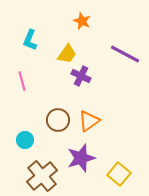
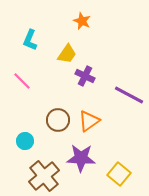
purple line: moved 4 px right, 41 px down
purple cross: moved 4 px right
pink line: rotated 30 degrees counterclockwise
cyan circle: moved 1 px down
purple star: rotated 20 degrees clockwise
brown cross: moved 2 px right
